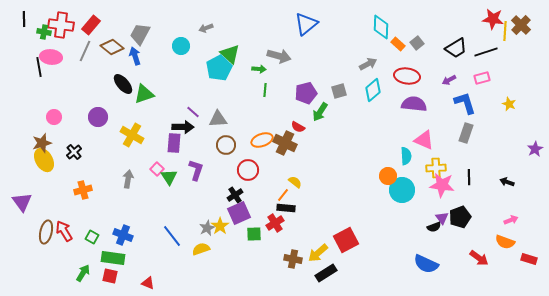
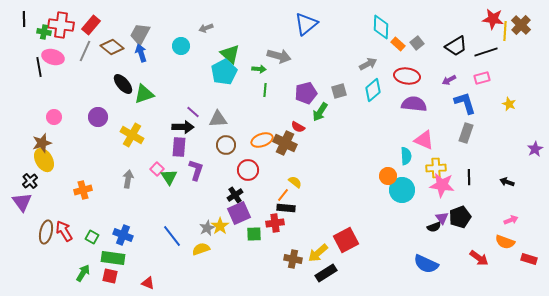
black trapezoid at (456, 48): moved 2 px up
blue arrow at (135, 56): moved 6 px right, 3 px up
pink ellipse at (51, 57): moved 2 px right; rotated 10 degrees clockwise
cyan pentagon at (219, 68): moved 5 px right, 4 px down
purple rectangle at (174, 143): moved 5 px right, 4 px down
black cross at (74, 152): moved 44 px left, 29 px down
red cross at (275, 223): rotated 24 degrees clockwise
